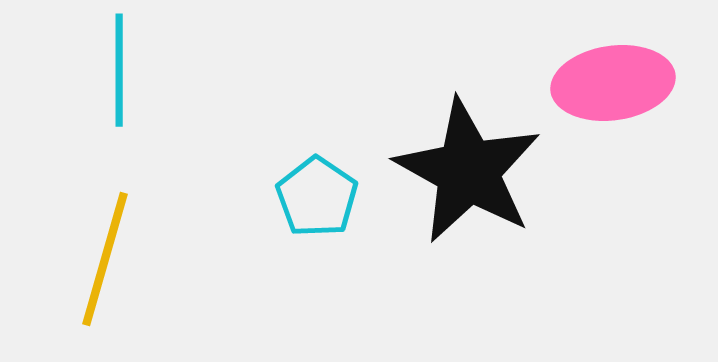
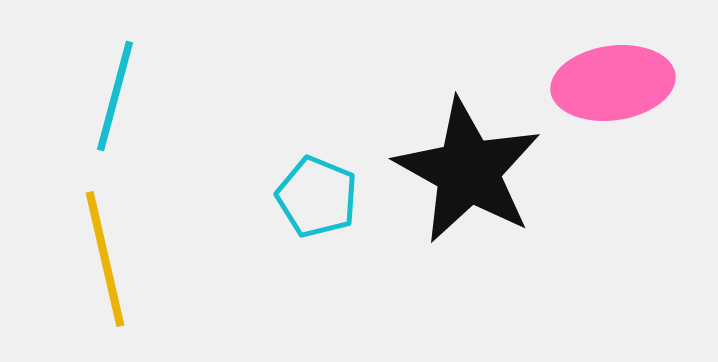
cyan line: moved 4 px left, 26 px down; rotated 15 degrees clockwise
cyan pentagon: rotated 12 degrees counterclockwise
yellow line: rotated 29 degrees counterclockwise
